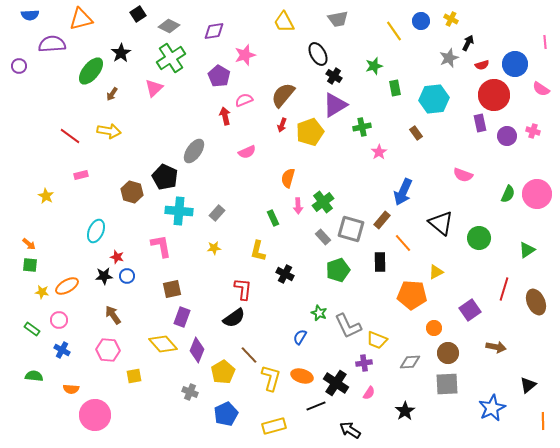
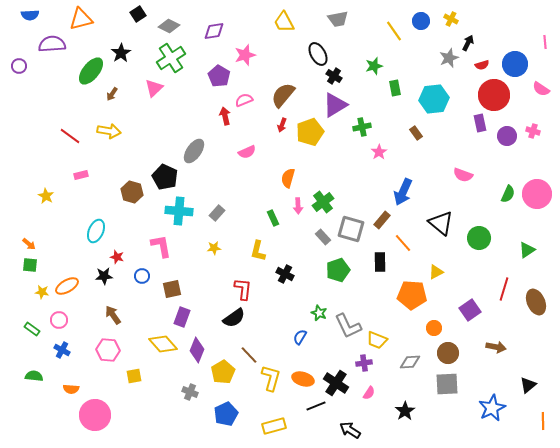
blue circle at (127, 276): moved 15 px right
orange ellipse at (302, 376): moved 1 px right, 3 px down
